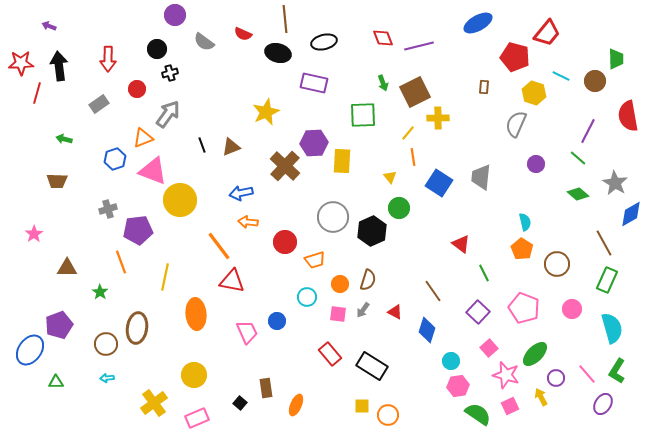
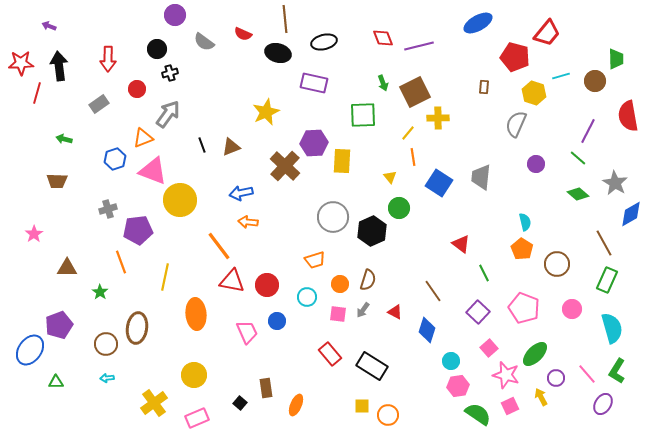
cyan line at (561, 76): rotated 42 degrees counterclockwise
red circle at (285, 242): moved 18 px left, 43 px down
